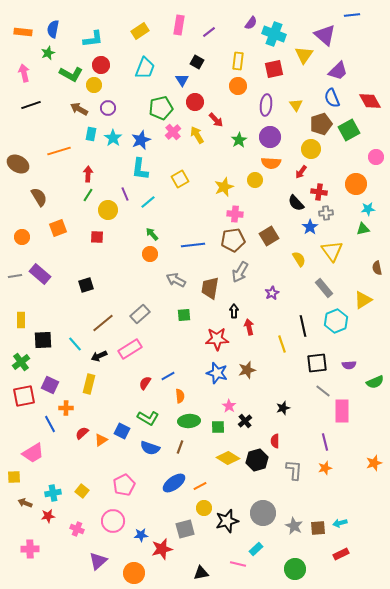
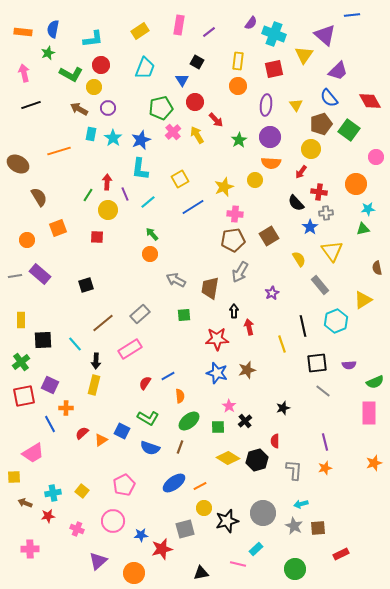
yellow circle at (94, 85): moved 2 px down
blue semicircle at (332, 98): moved 3 px left; rotated 18 degrees counterclockwise
green square at (349, 130): rotated 25 degrees counterclockwise
red arrow at (88, 174): moved 19 px right, 8 px down
orange circle at (22, 237): moved 5 px right, 3 px down
blue line at (193, 245): moved 38 px up; rotated 25 degrees counterclockwise
gray rectangle at (324, 288): moved 4 px left, 3 px up
black arrow at (99, 356): moved 3 px left, 5 px down; rotated 63 degrees counterclockwise
yellow rectangle at (89, 384): moved 5 px right, 1 px down
pink rectangle at (342, 411): moved 27 px right, 2 px down
green ellipse at (189, 421): rotated 35 degrees counterclockwise
cyan arrow at (340, 523): moved 39 px left, 19 px up
